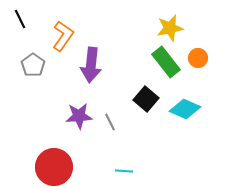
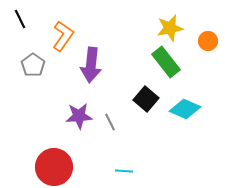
orange circle: moved 10 px right, 17 px up
